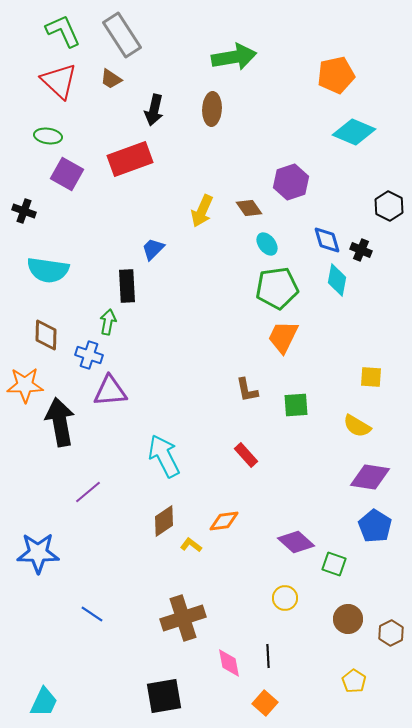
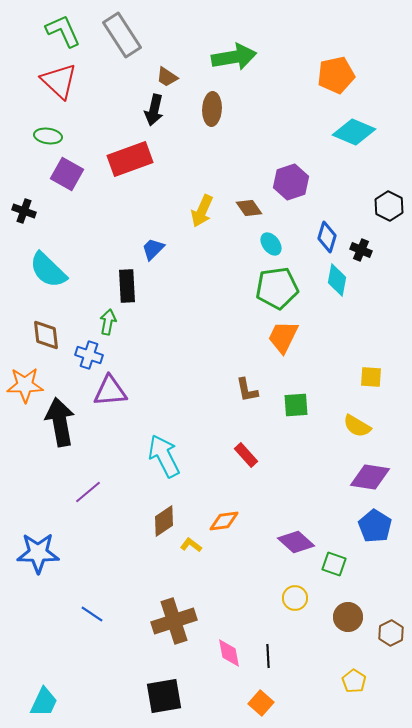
brown trapezoid at (111, 79): moved 56 px right, 2 px up
blue diamond at (327, 240): moved 3 px up; rotated 32 degrees clockwise
cyan ellipse at (267, 244): moved 4 px right
cyan semicircle at (48, 270): rotated 36 degrees clockwise
brown diamond at (46, 335): rotated 8 degrees counterclockwise
yellow circle at (285, 598): moved 10 px right
brown cross at (183, 618): moved 9 px left, 3 px down
brown circle at (348, 619): moved 2 px up
pink diamond at (229, 663): moved 10 px up
orange square at (265, 703): moved 4 px left
